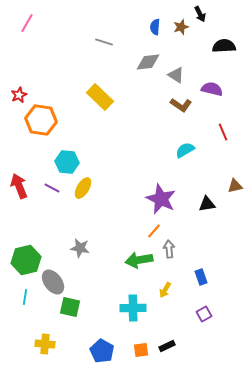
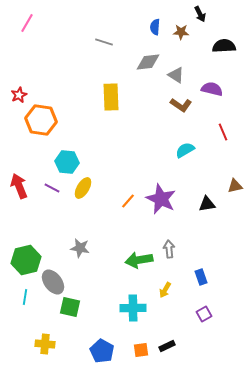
brown star: moved 5 px down; rotated 21 degrees clockwise
yellow rectangle: moved 11 px right; rotated 44 degrees clockwise
orange line: moved 26 px left, 30 px up
